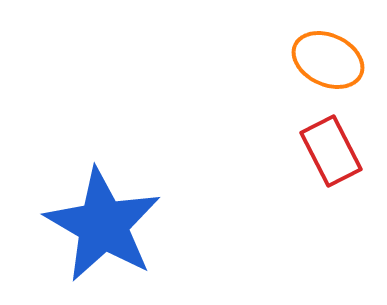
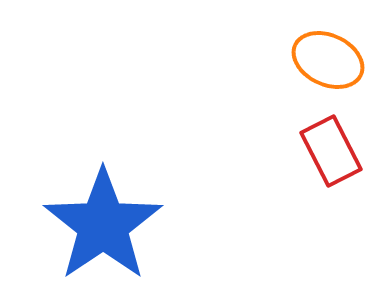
blue star: rotated 8 degrees clockwise
